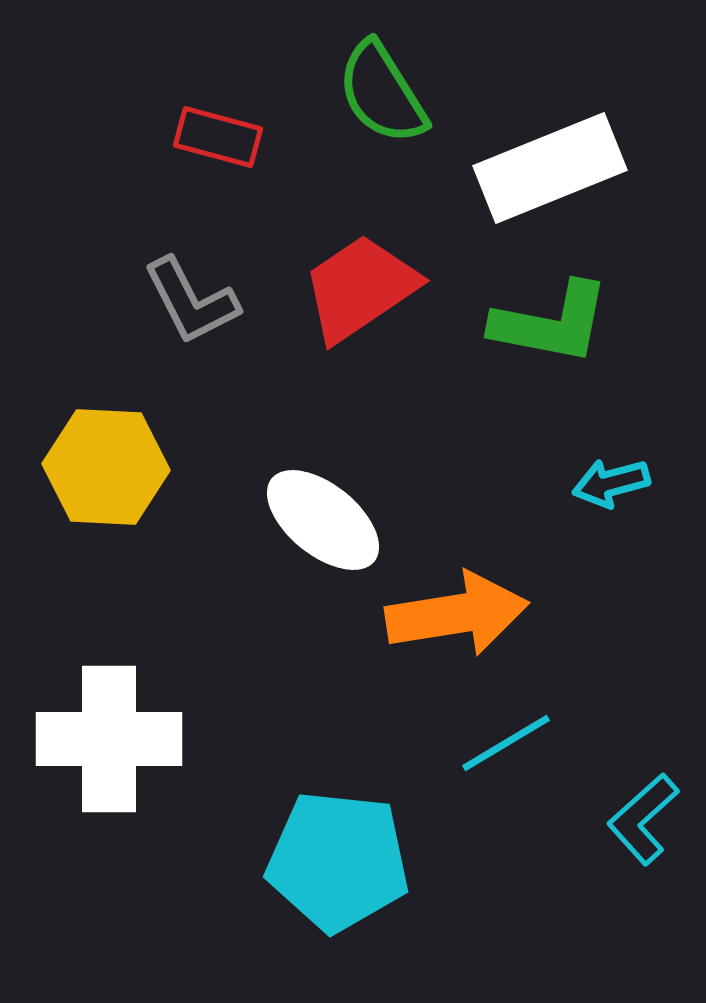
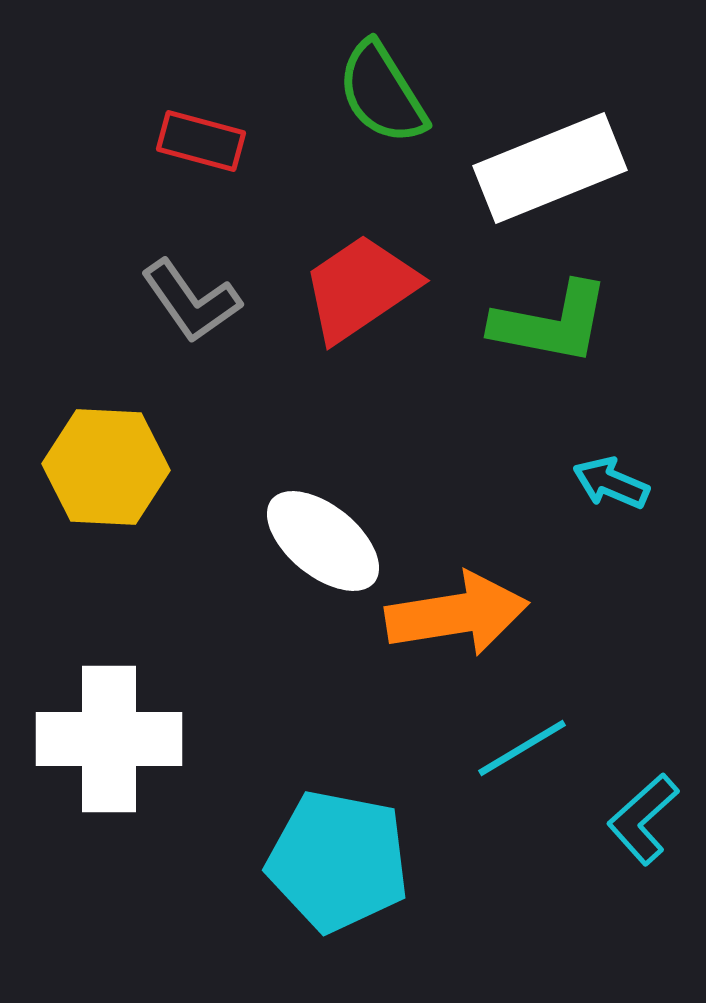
red rectangle: moved 17 px left, 4 px down
gray L-shape: rotated 8 degrees counterclockwise
cyan arrow: rotated 38 degrees clockwise
white ellipse: moved 21 px down
cyan line: moved 16 px right, 5 px down
cyan pentagon: rotated 5 degrees clockwise
